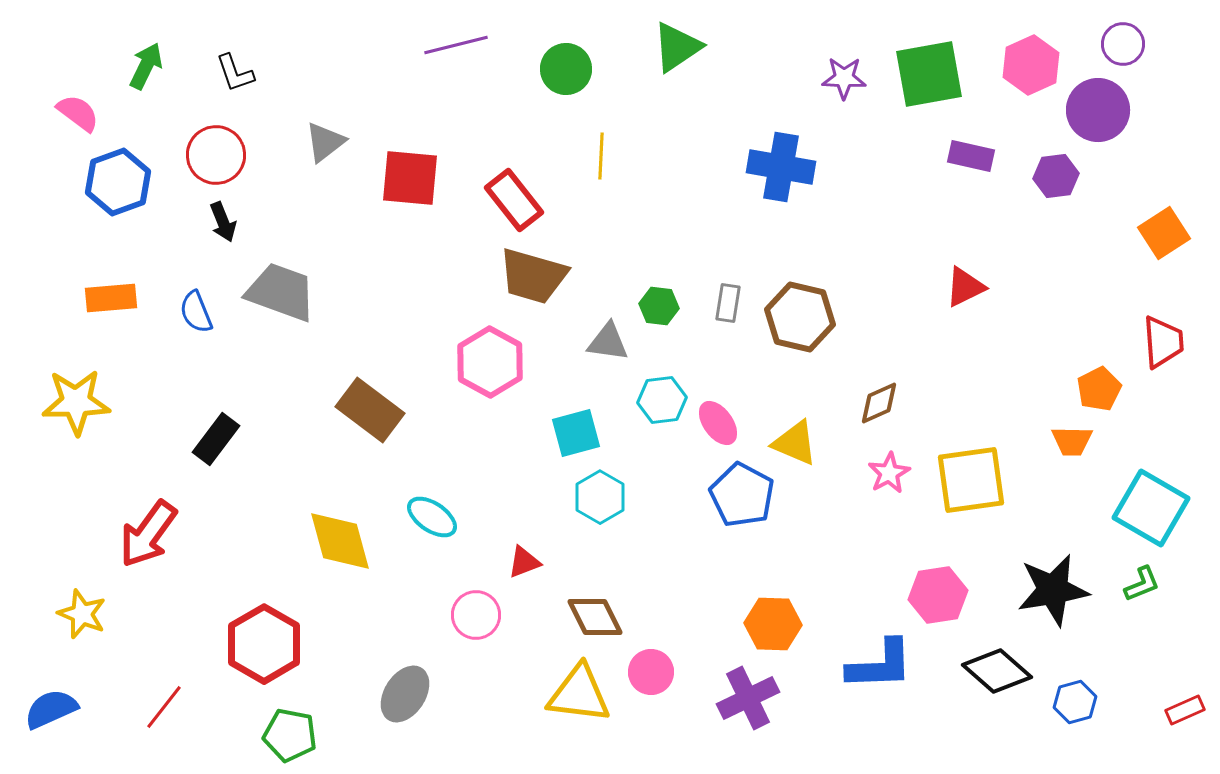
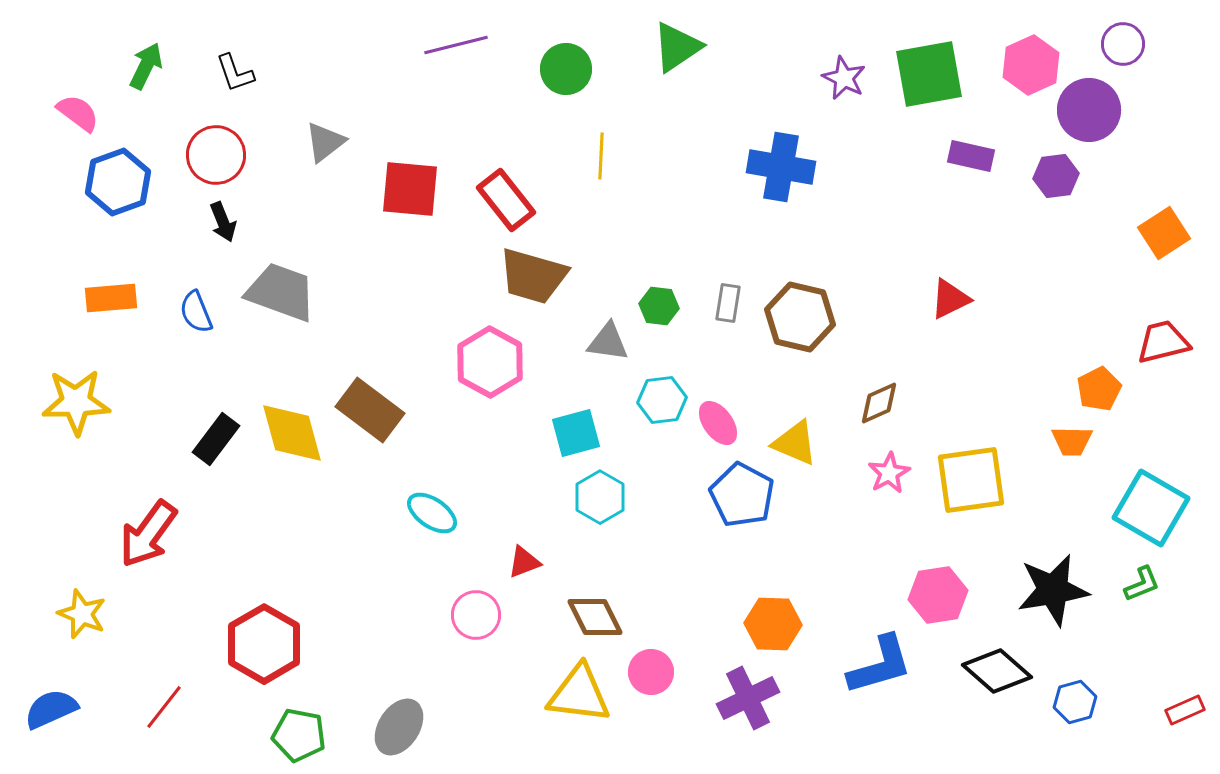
purple star at (844, 78): rotated 24 degrees clockwise
purple circle at (1098, 110): moved 9 px left
red square at (410, 178): moved 11 px down
red rectangle at (514, 200): moved 8 px left
red triangle at (965, 287): moved 15 px left, 12 px down
red trapezoid at (1163, 342): rotated 100 degrees counterclockwise
cyan ellipse at (432, 517): moved 4 px up
yellow diamond at (340, 541): moved 48 px left, 108 px up
blue L-shape at (880, 665): rotated 14 degrees counterclockwise
gray ellipse at (405, 694): moved 6 px left, 33 px down
green pentagon at (290, 735): moved 9 px right
